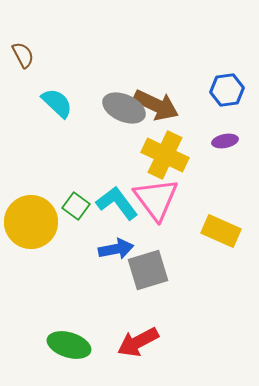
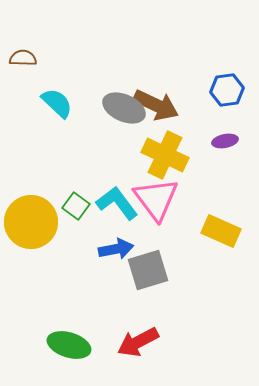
brown semicircle: moved 3 px down; rotated 60 degrees counterclockwise
